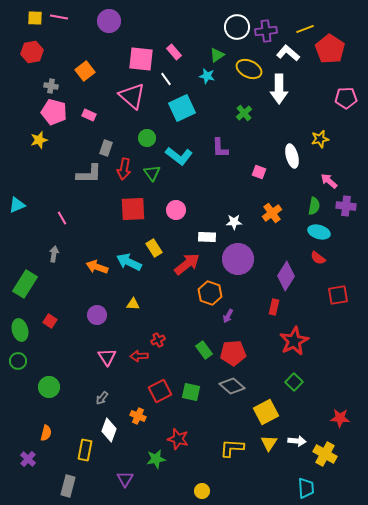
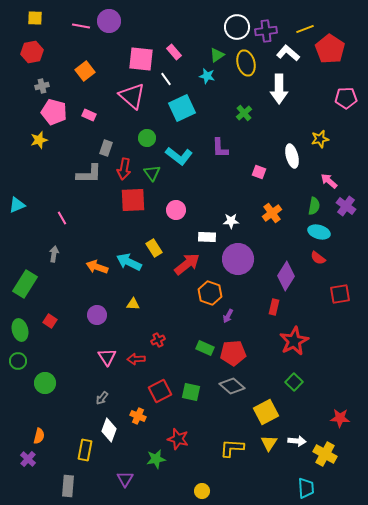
pink line at (59, 17): moved 22 px right, 9 px down
yellow ellipse at (249, 69): moved 3 px left, 6 px up; rotated 50 degrees clockwise
gray cross at (51, 86): moved 9 px left; rotated 24 degrees counterclockwise
purple cross at (346, 206): rotated 30 degrees clockwise
red square at (133, 209): moved 9 px up
white star at (234, 222): moved 3 px left, 1 px up
red square at (338, 295): moved 2 px right, 1 px up
green rectangle at (204, 350): moved 1 px right, 2 px up; rotated 30 degrees counterclockwise
red arrow at (139, 356): moved 3 px left, 3 px down
green circle at (49, 387): moved 4 px left, 4 px up
orange semicircle at (46, 433): moved 7 px left, 3 px down
gray rectangle at (68, 486): rotated 10 degrees counterclockwise
